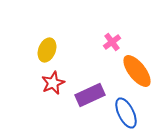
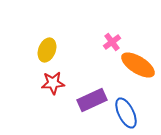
orange ellipse: moved 1 px right, 6 px up; rotated 20 degrees counterclockwise
red star: rotated 20 degrees clockwise
purple rectangle: moved 2 px right, 5 px down
